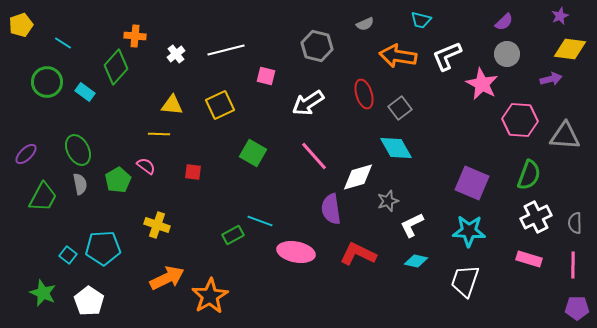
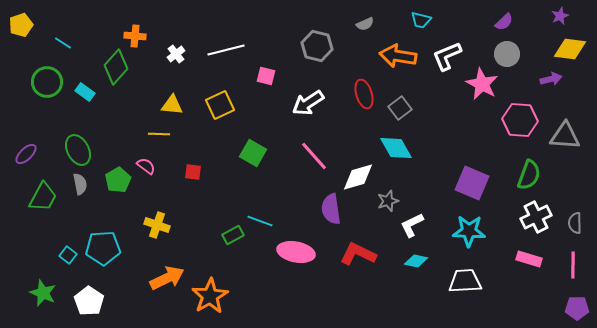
white trapezoid at (465, 281): rotated 68 degrees clockwise
